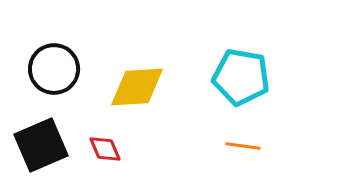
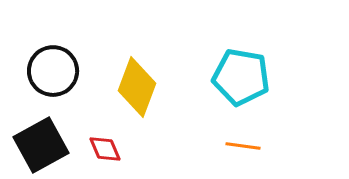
black circle: moved 1 px left, 2 px down
yellow diamond: rotated 66 degrees counterclockwise
black square: rotated 6 degrees counterclockwise
